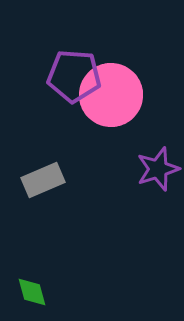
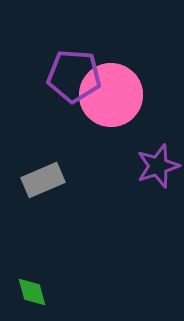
purple star: moved 3 px up
